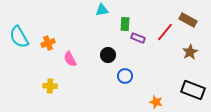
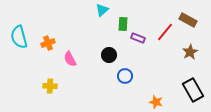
cyan triangle: rotated 32 degrees counterclockwise
green rectangle: moved 2 px left
cyan semicircle: rotated 15 degrees clockwise
black circle: moved 1 px right
black rectangle: rotated 40 degrees clockwise
